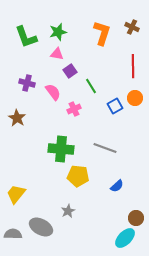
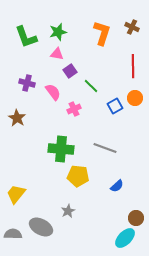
green line: rotated 14 degrees counterclockwise
